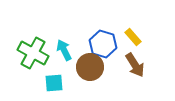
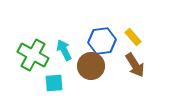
blue hexagon: moved 1 px left, 3 px up; rotated 24 degrees counterclockwise
green cross: moved 2 px down
brown circle: moved 1 px right, 1 px up
